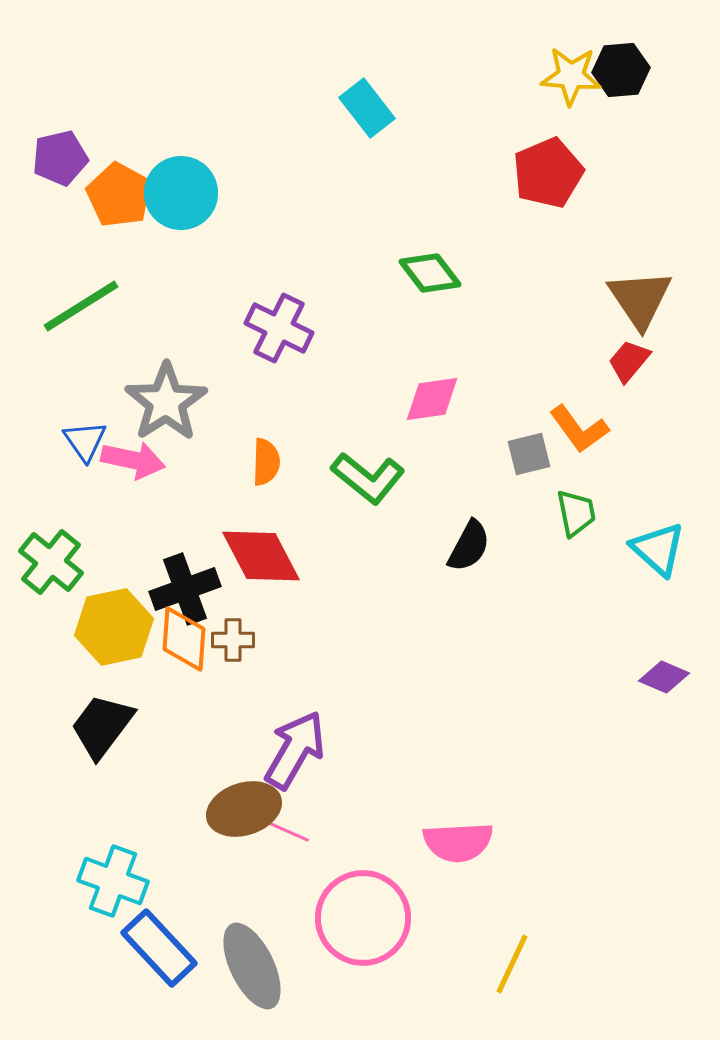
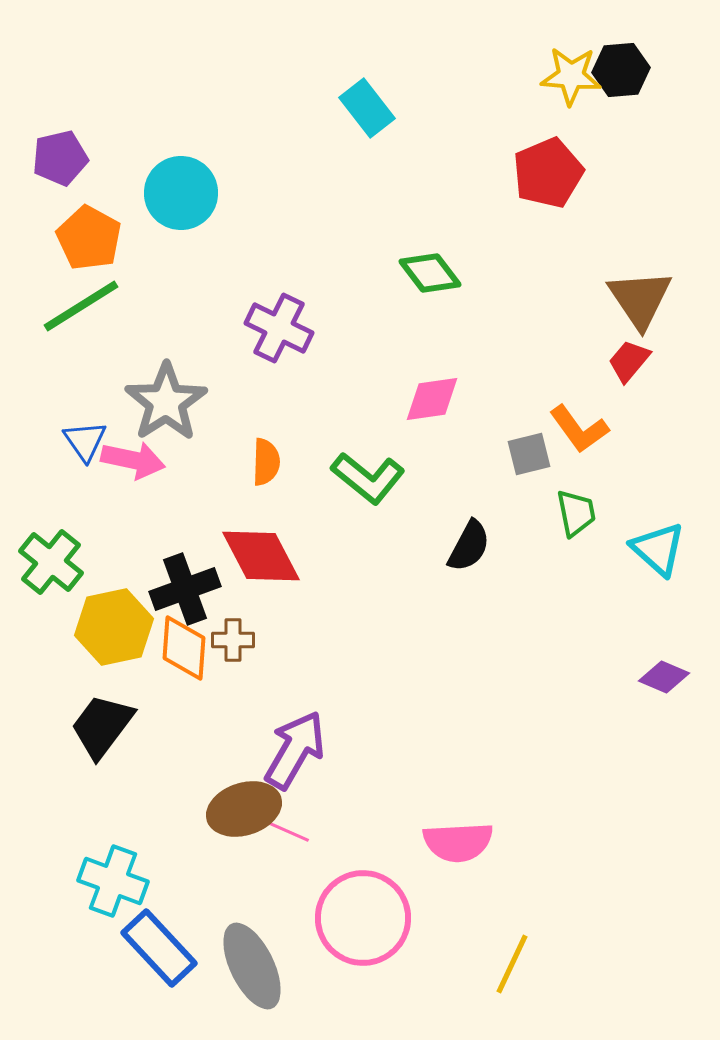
orange pentagon: moved 30 px left, 43 px down
orange diamond: moved 9 px down
